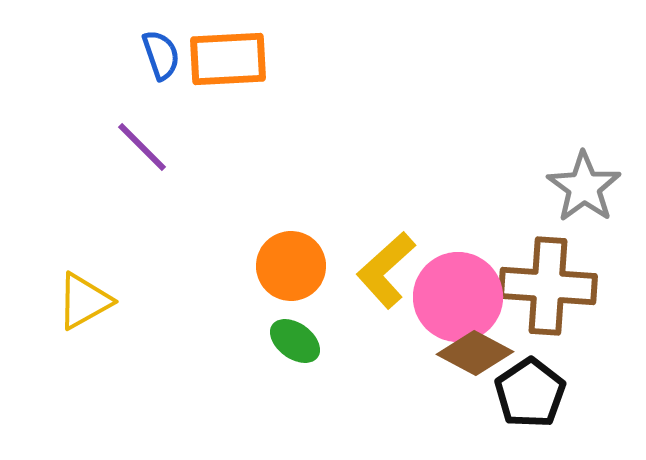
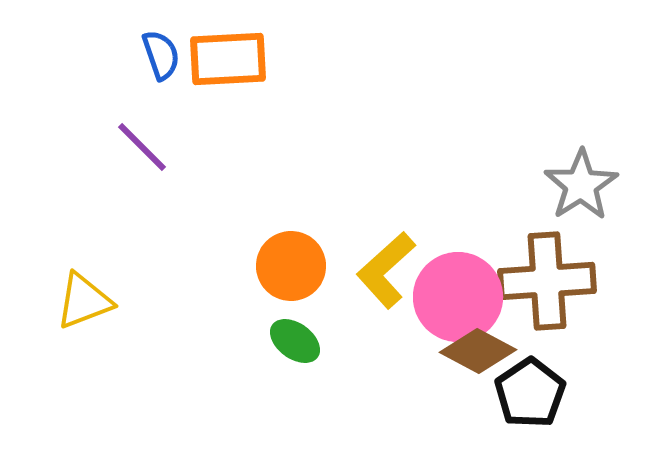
gray star: moved 3 px left, 2 px up; rotated 4 degrees clockwise
brown cross: moved 1 px left, 5 px up; rotated 8 degrees counterclockwise
yellow triangle: rotated 8 degrees clockwise
brown diamond: moved 3 px right, 2 px up
